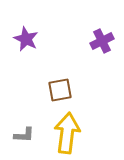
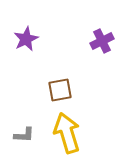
purple star: rotated 20 degrees clockwise
yellow arrow: rotated 24 degrees counterclockwise
